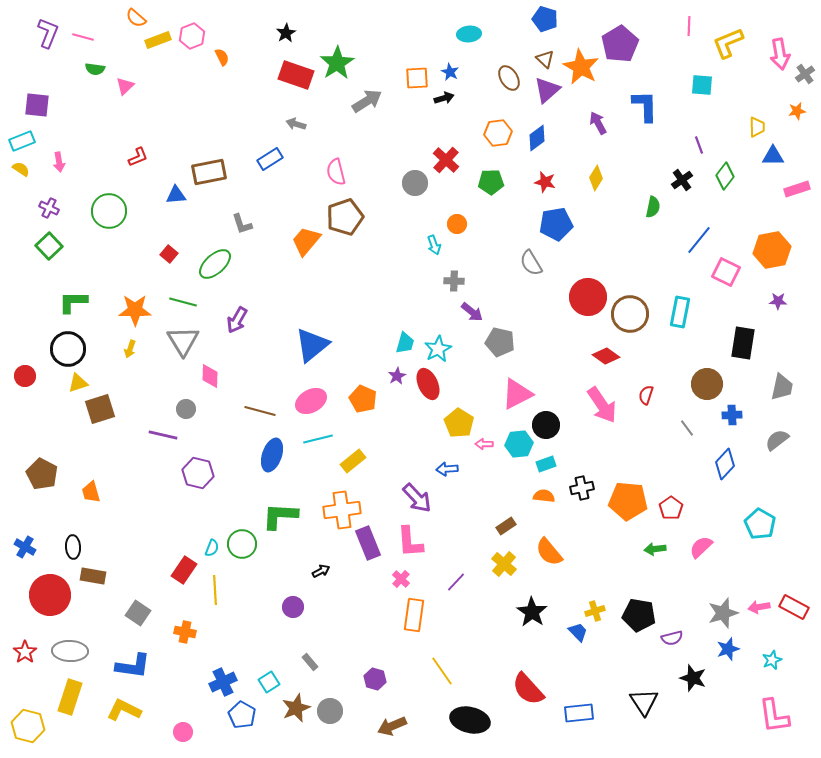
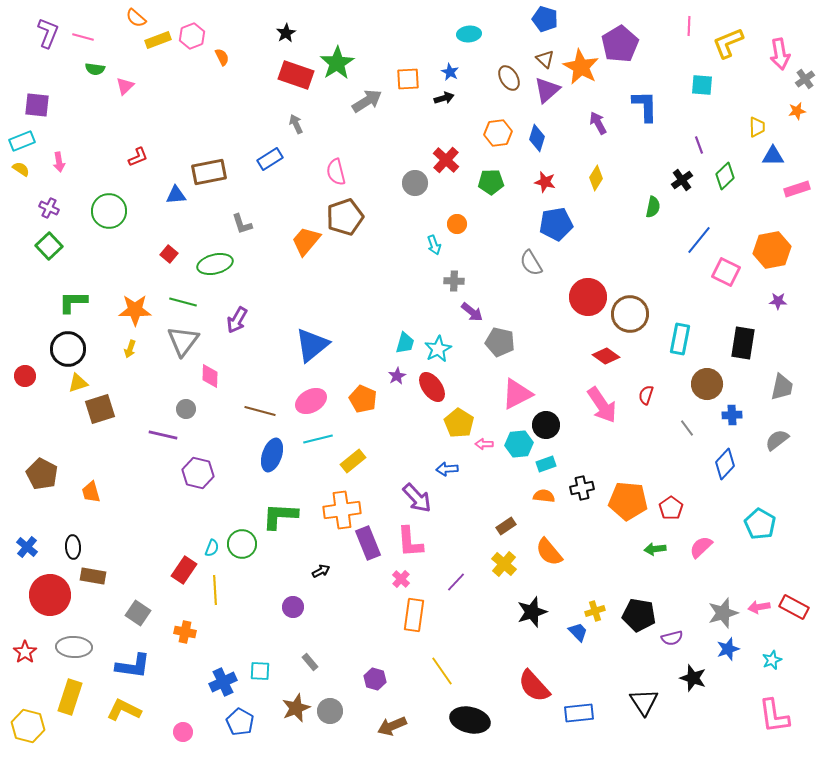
gray cross at (805, 74): moved 5 px down
orange square at (417, 78): moved 9 px left, 1 px down
gray arrow at (296, 124): rotated 48 degrees clockwise
blue diamond at (537, 138): rotated 36 degrees counterclockwise
green diamond at (725, 176): rotated 8 degrees clockwise
green ellipse at (215, 264): rotated 28 degrees clockwise
cyan rectangle at (680, 312): moved 27 px down
gray triangle at (183, 341): rotated 8 degrees clockwise
red ellipse at (428, 384): moved 4 px right, 3 px down; rotated 12 degrees counterclockwise
blue cross at (25, 547): moved 2 px right; rotated 10 degrees clockwise
black star at (532, 612): rotated 20 degrees clockwise
gray ellipse at (70, 651): moved 4 px right, 4 px up
cyan square at (269, 682): moved 9 px left, 11 px up; rotated 35 degrees clockwise
red semicircle at (528, 689): moved 6 px right, 3 px up
blue pentagon at (242, 715): moved 2 px left, 7 px down
